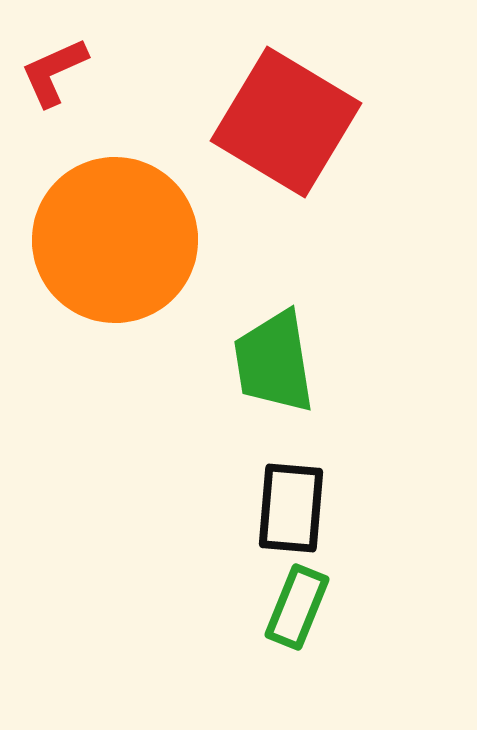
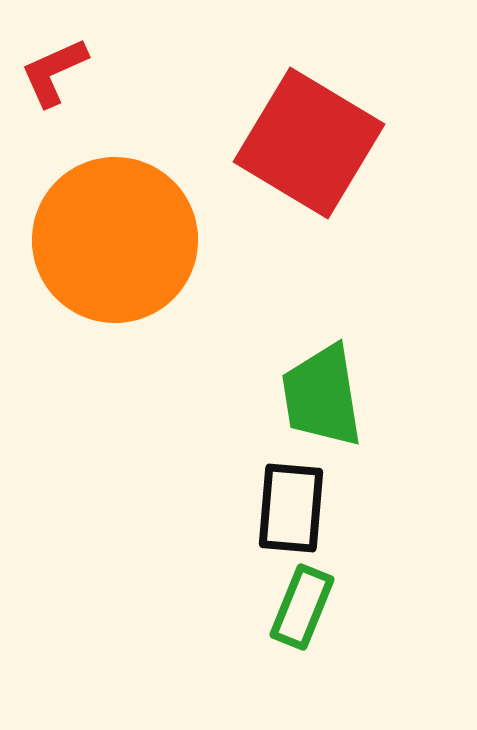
red square: moved 23 px right, 21 px down
green trapezoid: moved 48 px right, 34 px down
green rectangle: moved 5 px right
